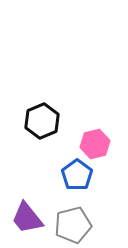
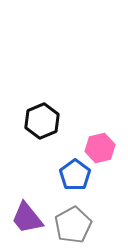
pink hexagon: moved 5 px right, 4 px down
blue pentagon: moved 2 px left
gray pentagon: rotated 15 degrees counterclockwise
